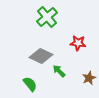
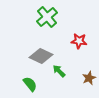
red star: moved 1 px right, 2 px up
